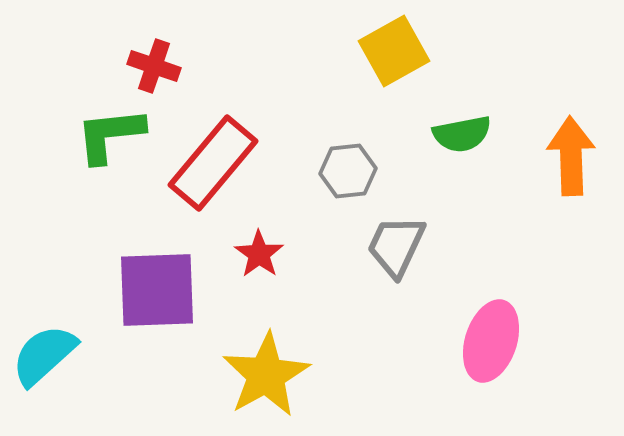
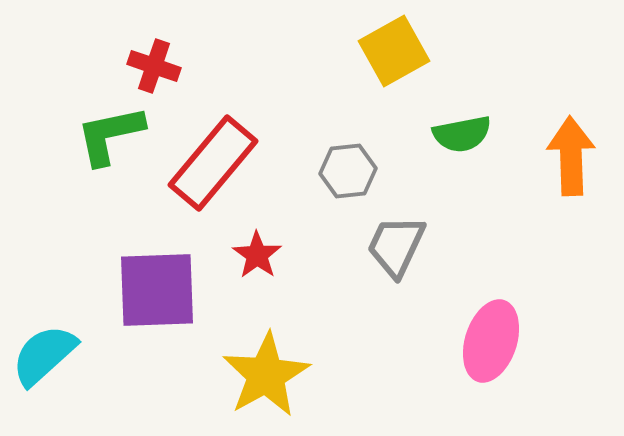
green L-shape: rotated 6 degrees counterclockwise
red star: moved 2 px left, 1 px down
